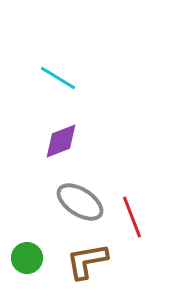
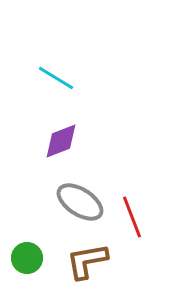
cyan line: moved 2 px left
